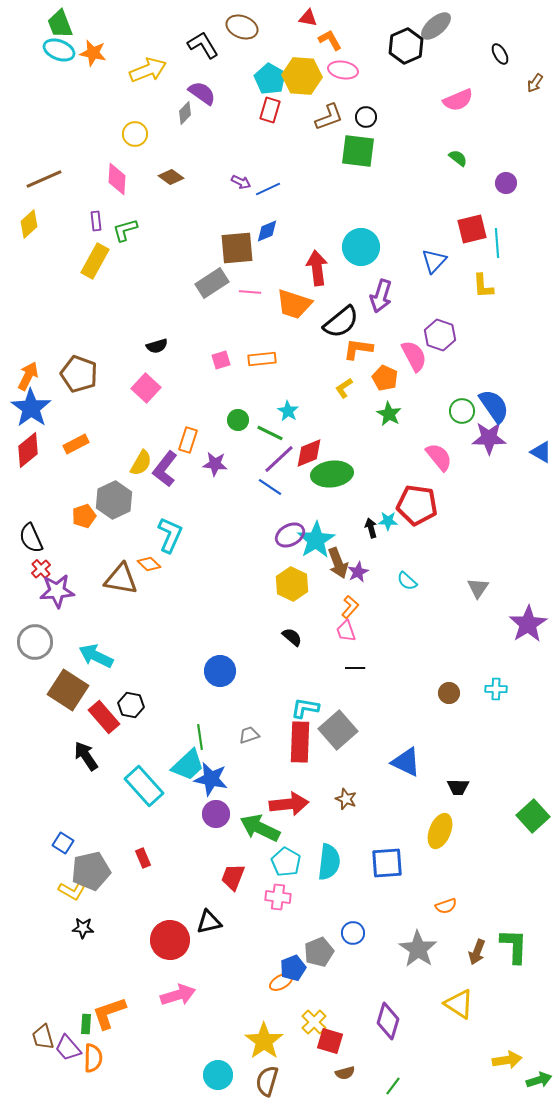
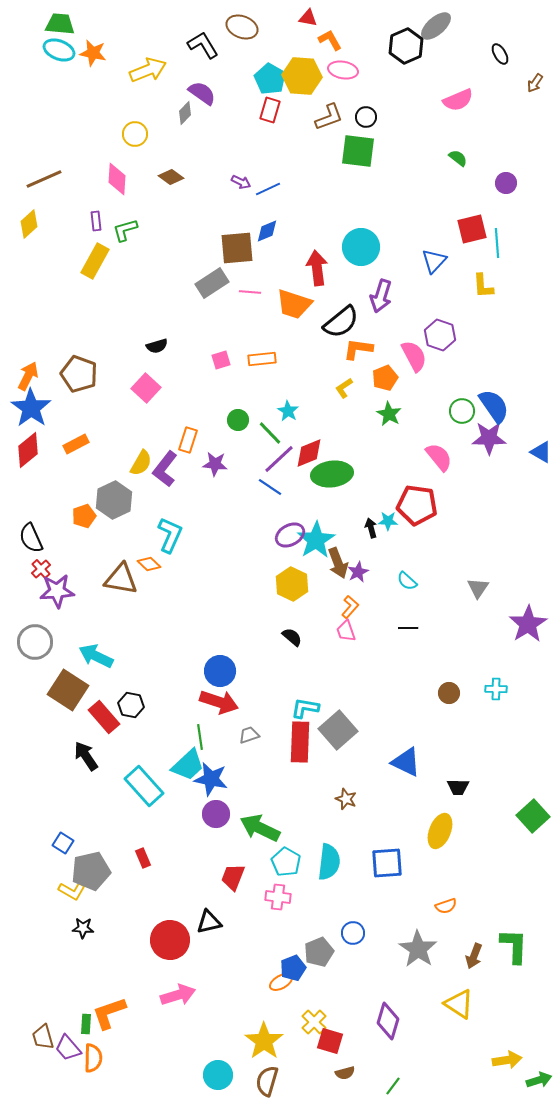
green trapezoid at (60, 24): rotated 116 degrees clockwise
orange pentagon at (385, 378): rotated 25 degrees clockwise
green line at (270, 433): rotated 20 degrees clockwise
black line at (355, 668): moved 53 px right, 40 px up
red arrow at (289, 804): moved 70 px left, 102 px up; rotated 24 degrees clockwise
brown arrow at (477, 952): moved 3 px left, 4 px down
